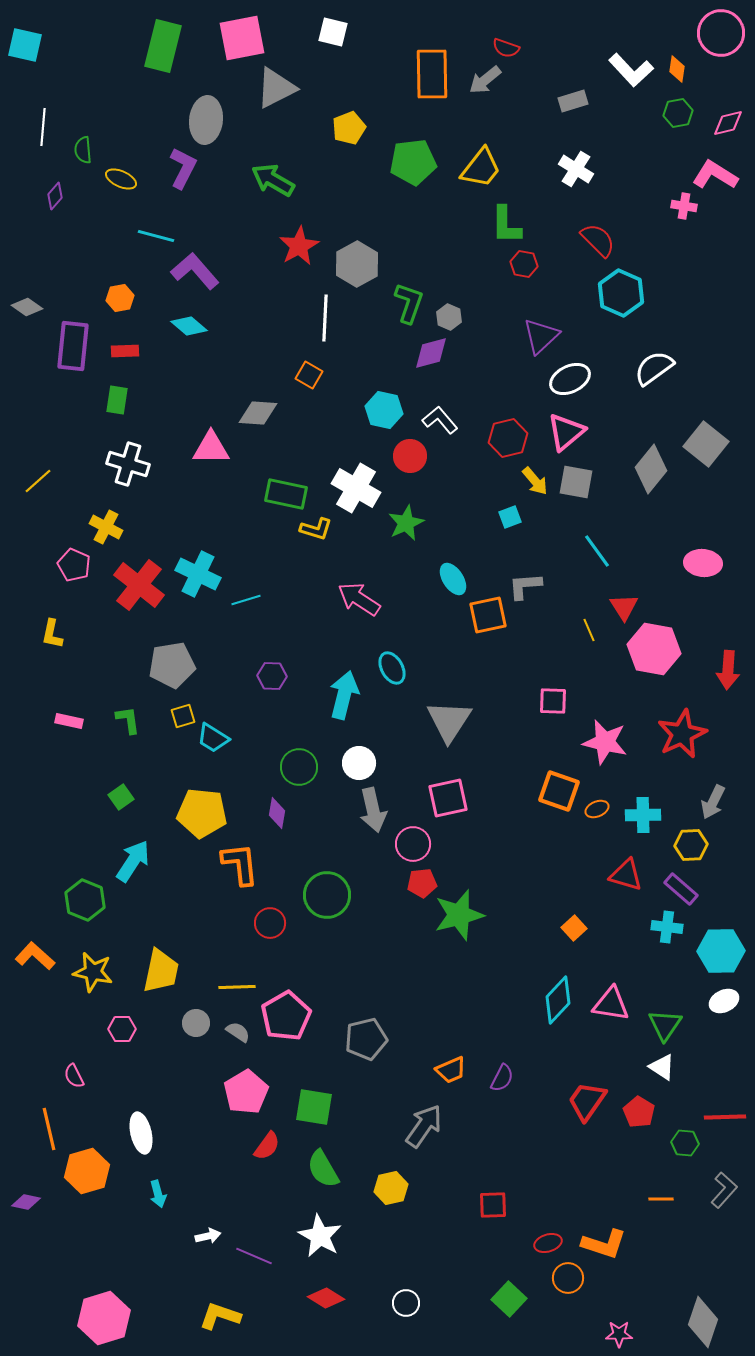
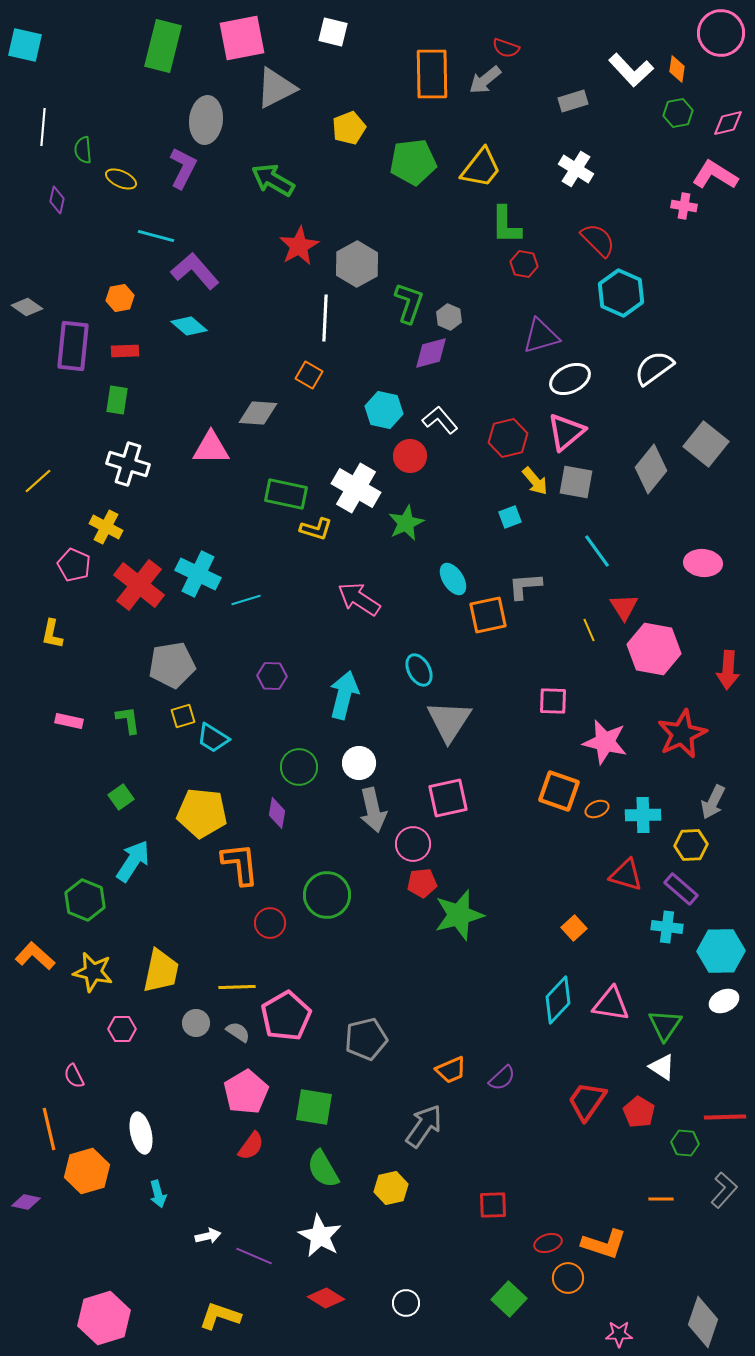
purple diamond at (55, 196): moved 2 px right, 4 px down; rotated 28 degrees counterclockwise
purple triangle at (541, 336): rotated 27 degrees clockwise
cyan ellipse at (392, 668): moved 27 px right, 2 px down
purple semicircle at (502, 1078): rotated 20 degrees clockwise
red semicircle at (267, 1146): moved 16 px left
